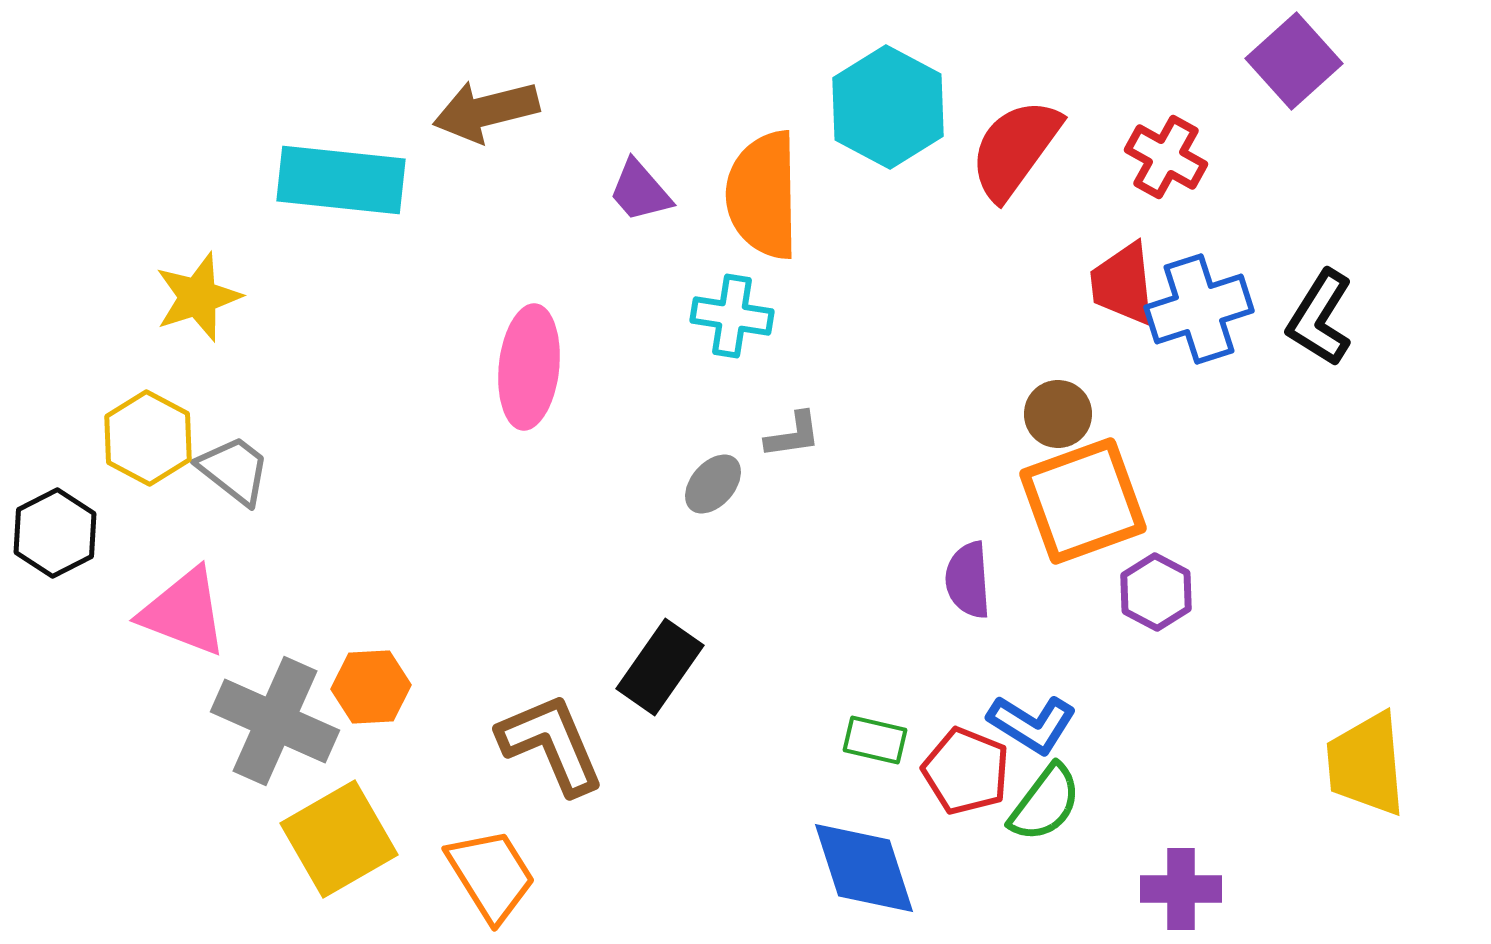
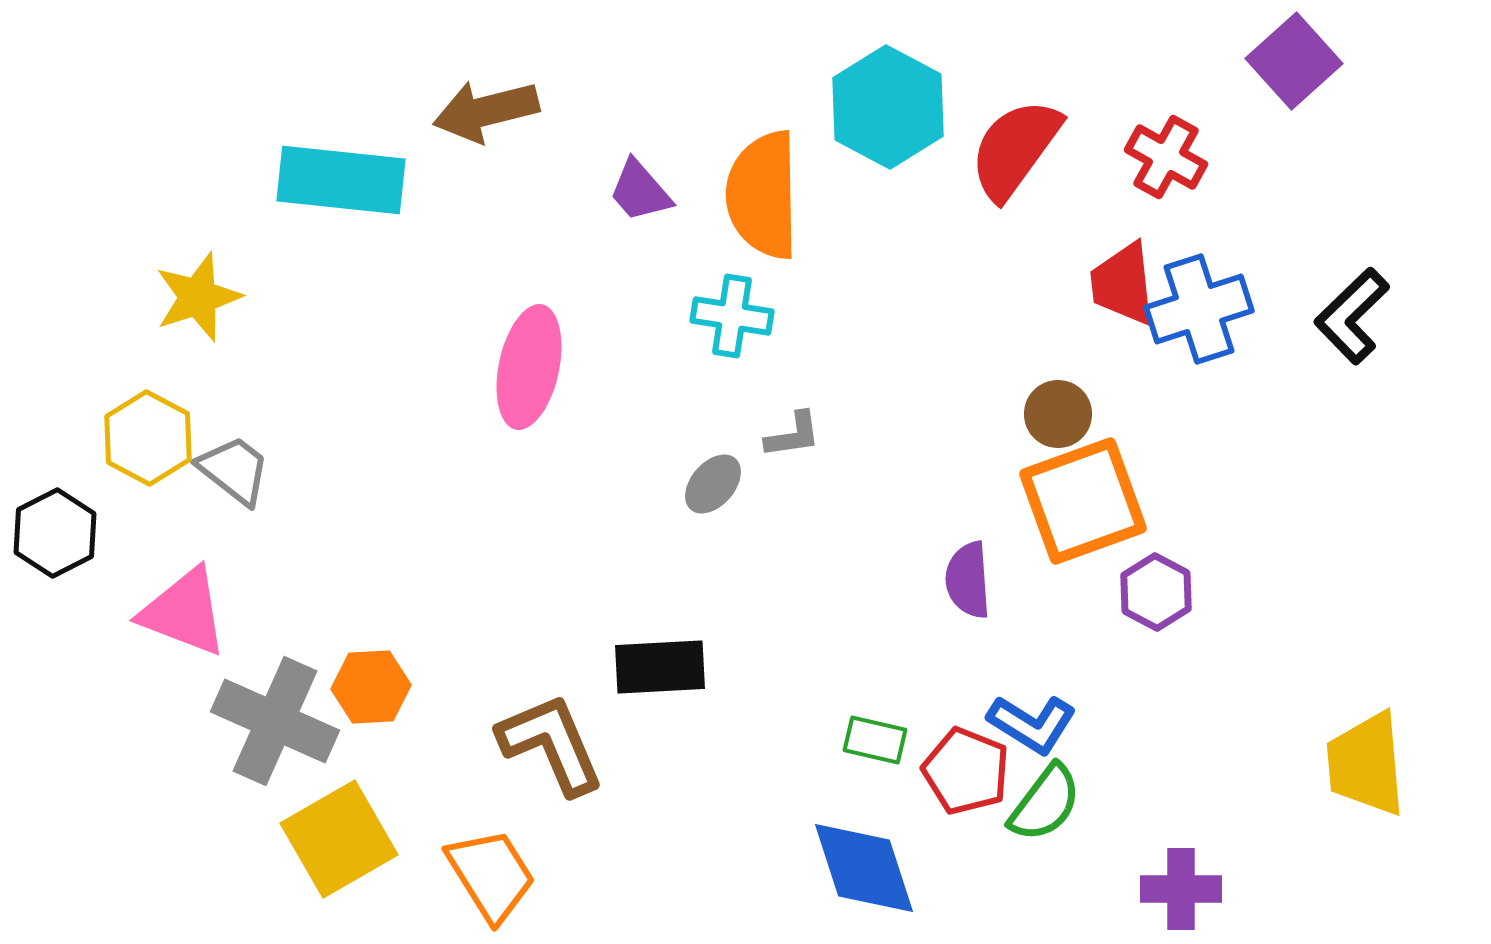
black L-shape: moved 32 px right, 2 px up; rotated 14 degrees clockwise
pink ellipse: rotated 6 degrees clockwise
black rectangle: rotated 52 degrees clockwise
